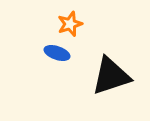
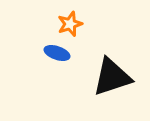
black triangle: moved 1 px right, 1 px down
